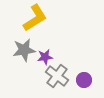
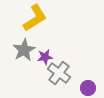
gray star: rotated 20 degrees counterclockwise
gray cross: moved 2 px right, 3 px up
purple circle: moved 4 px right, 8 px down
